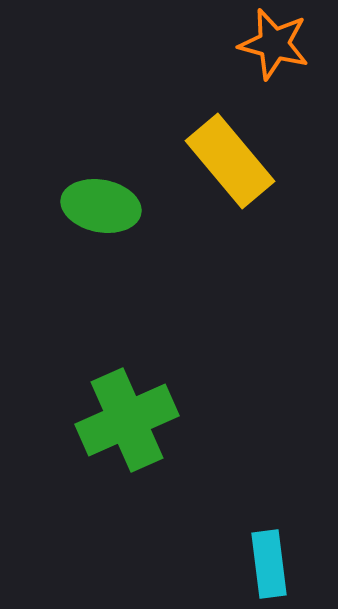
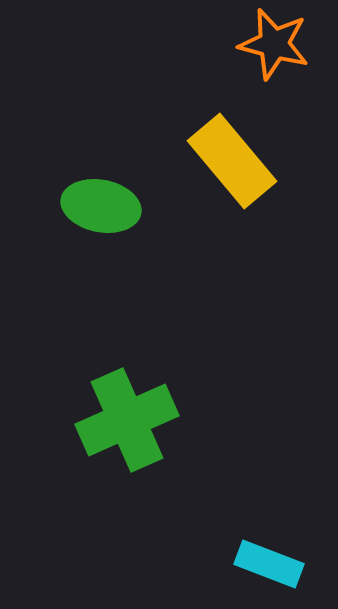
yellow rectangle: moved 2 px right
cyan rectangle: rotated 62 degrees counterclockwise
